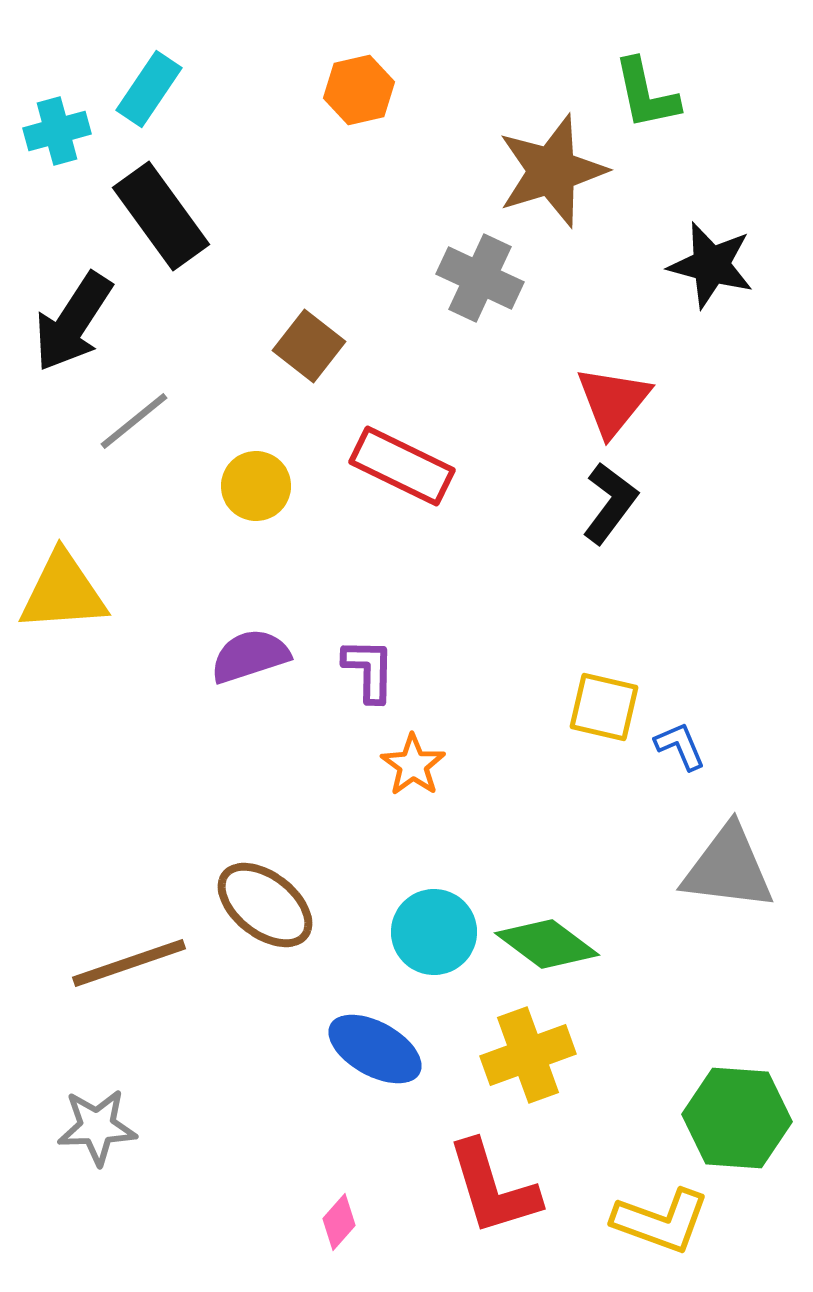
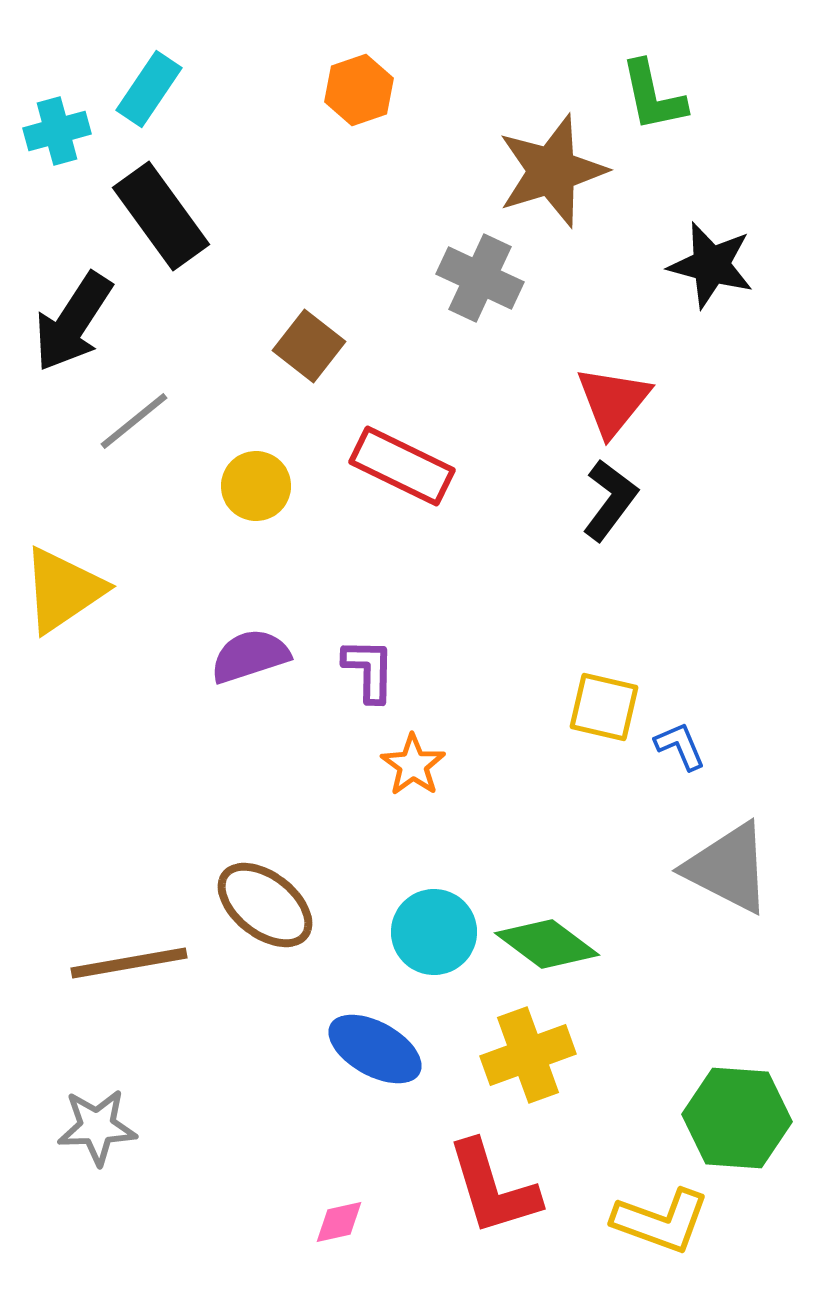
orange hexagon: rotated 6 degrees counterclockwise
green L-shape: moved 7 px right, 2 px down
black L-shape: moved 3 px up
yellow triangle: moved 2 px up; rotated 30 degrees counterclockwise
gray triangle: rotated 20 degrees clockwise
brown line: rotated 9 degrees clockwise
pink diamond: rotated 36 degrees clockwise
